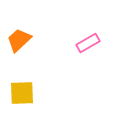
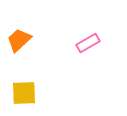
yellow square: moved 2 px right
